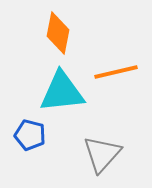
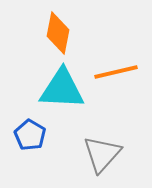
cyan triangle: moved 3 px up; rotated 9 degrees clockwise
blue pentagon: rotated 16 degrees clockwise
